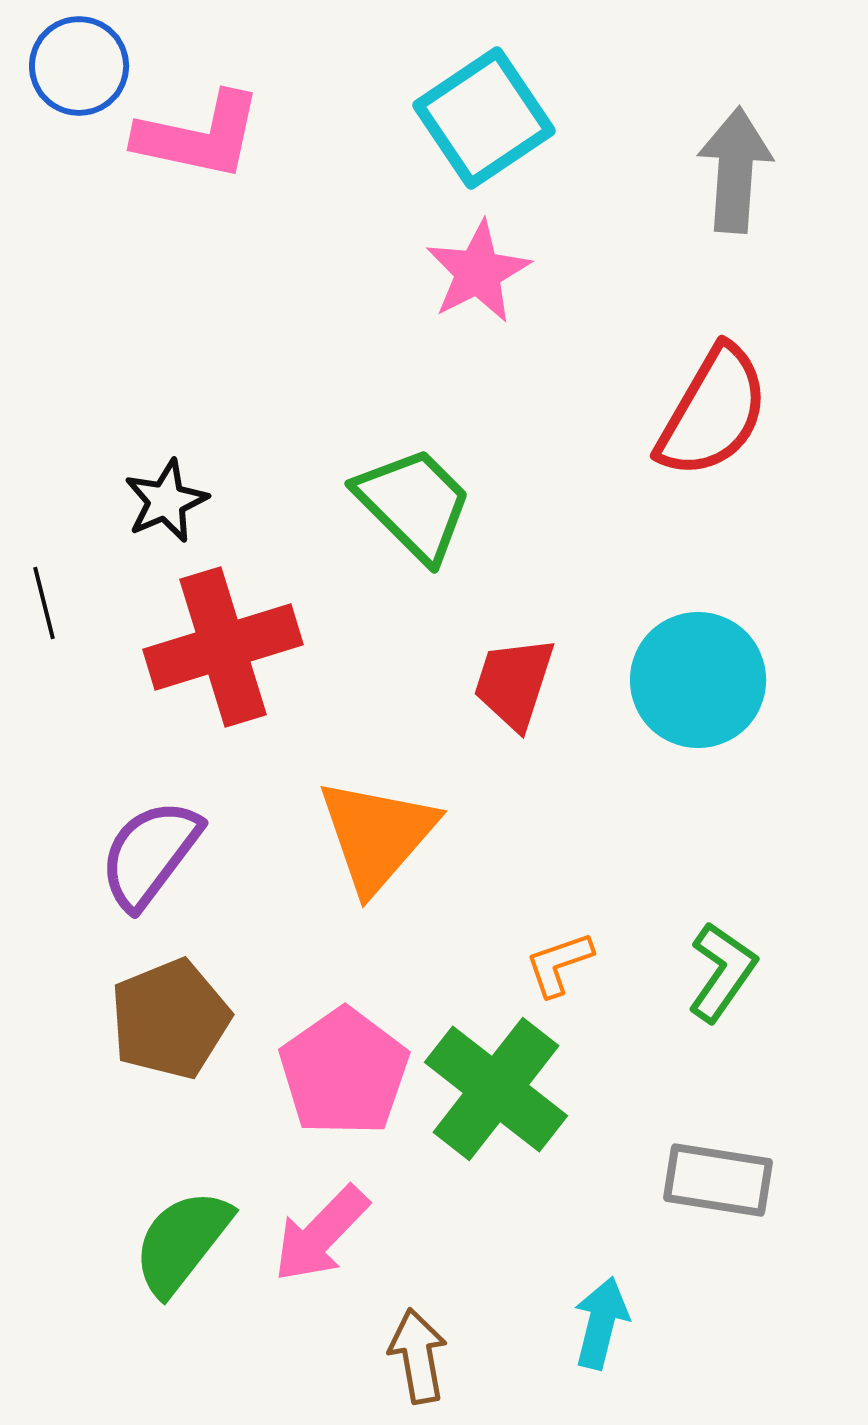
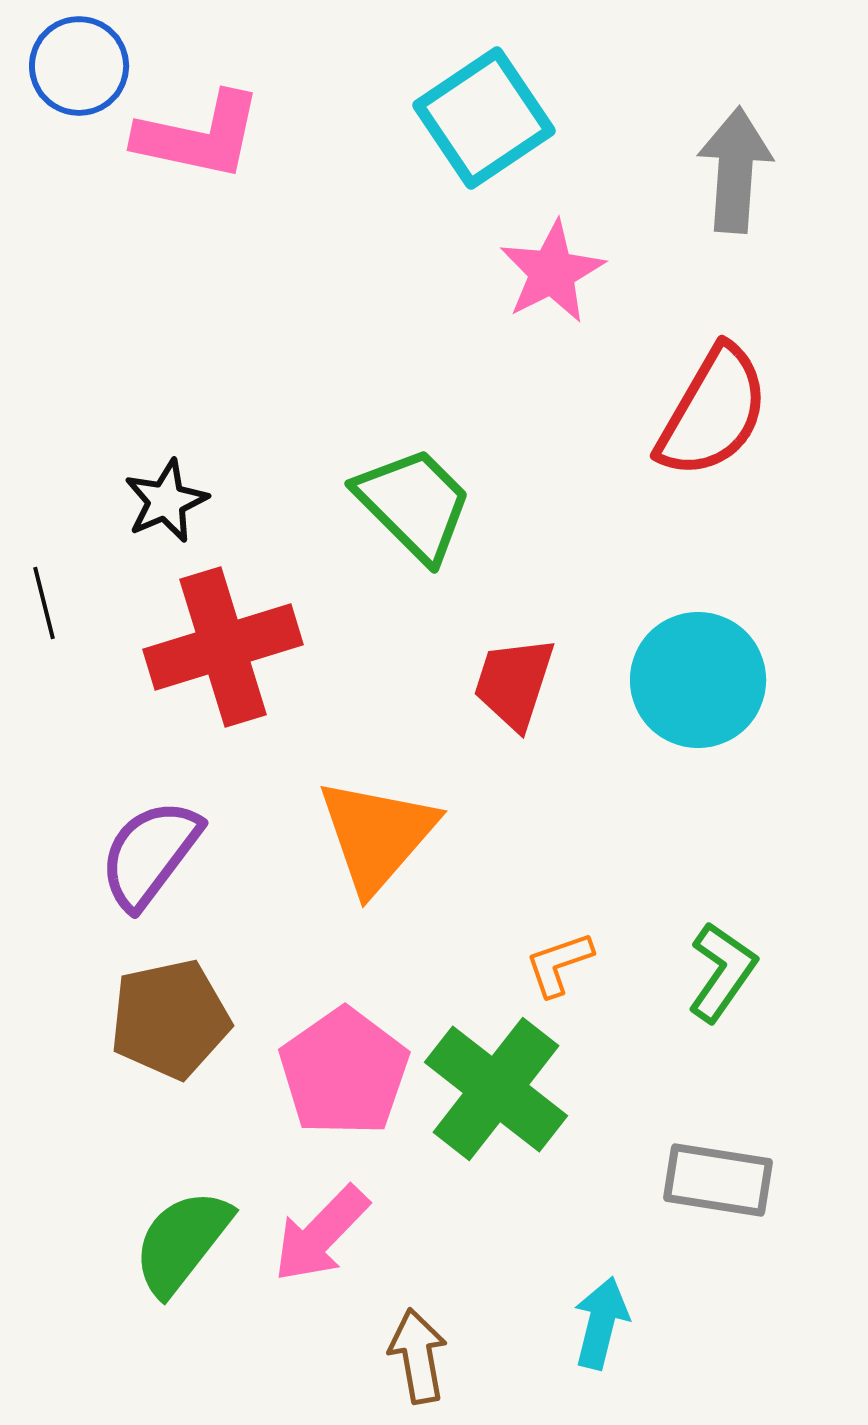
pink star: moved 74 px right
brown pentagon: rotated 10 degrees clockwise
